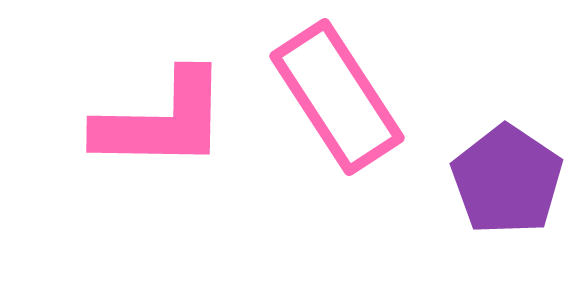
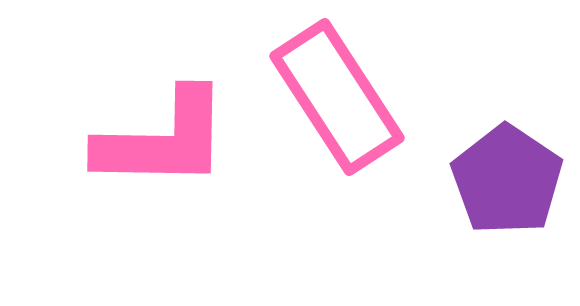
pink L-shape: moved 1 px right, 19 px down
